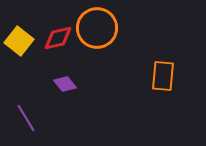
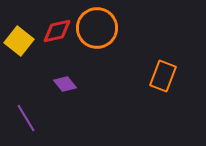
red diamond: moved 1 px left, 7 px up
orange rectangle: rotated 16 degrees clockwise
